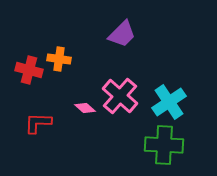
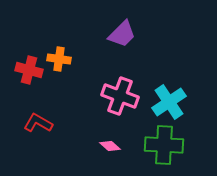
pink cross: rotated 21 degrees counterclockwise
pink diamond: moved 25 px right, 38 px down
red L-shape: rotated 28 degrees clockwise
